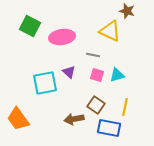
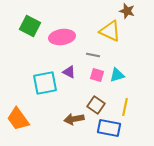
purple triangle: rotated 16 degrees counterclockwise
